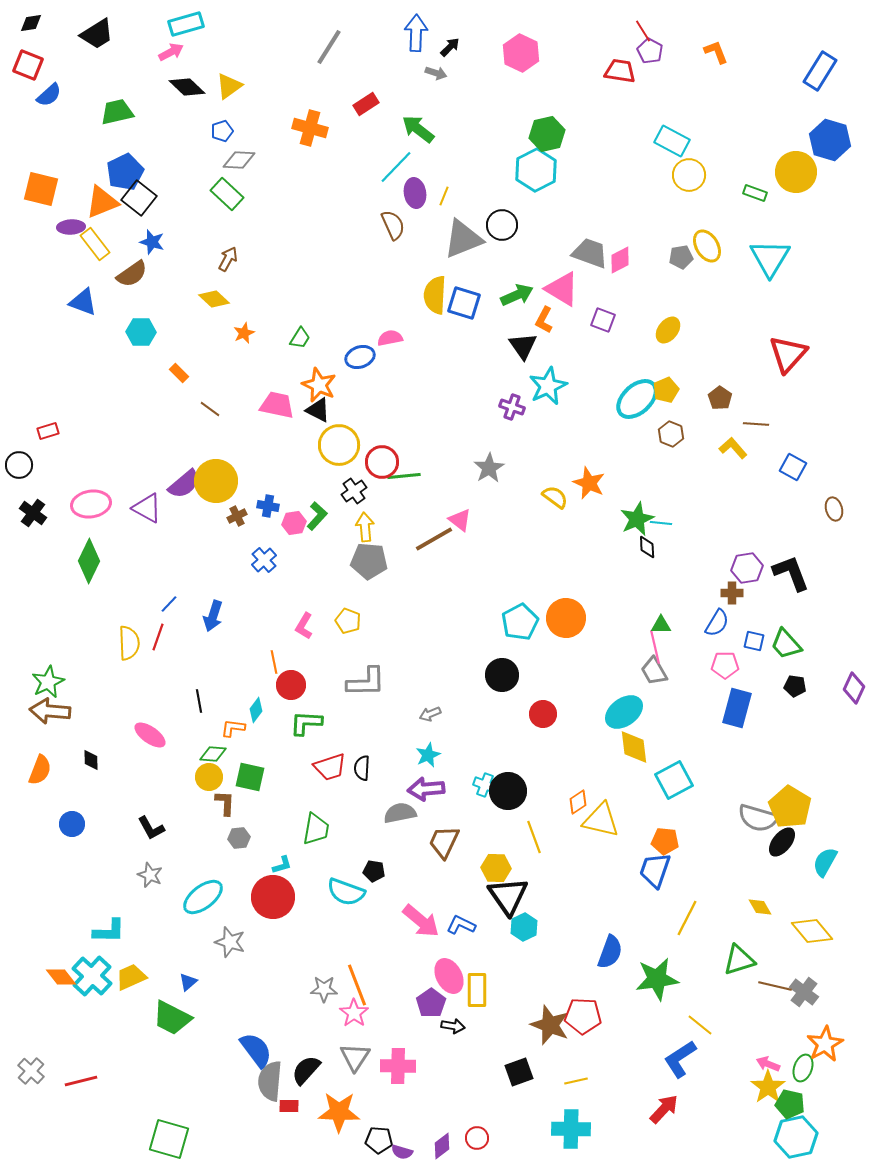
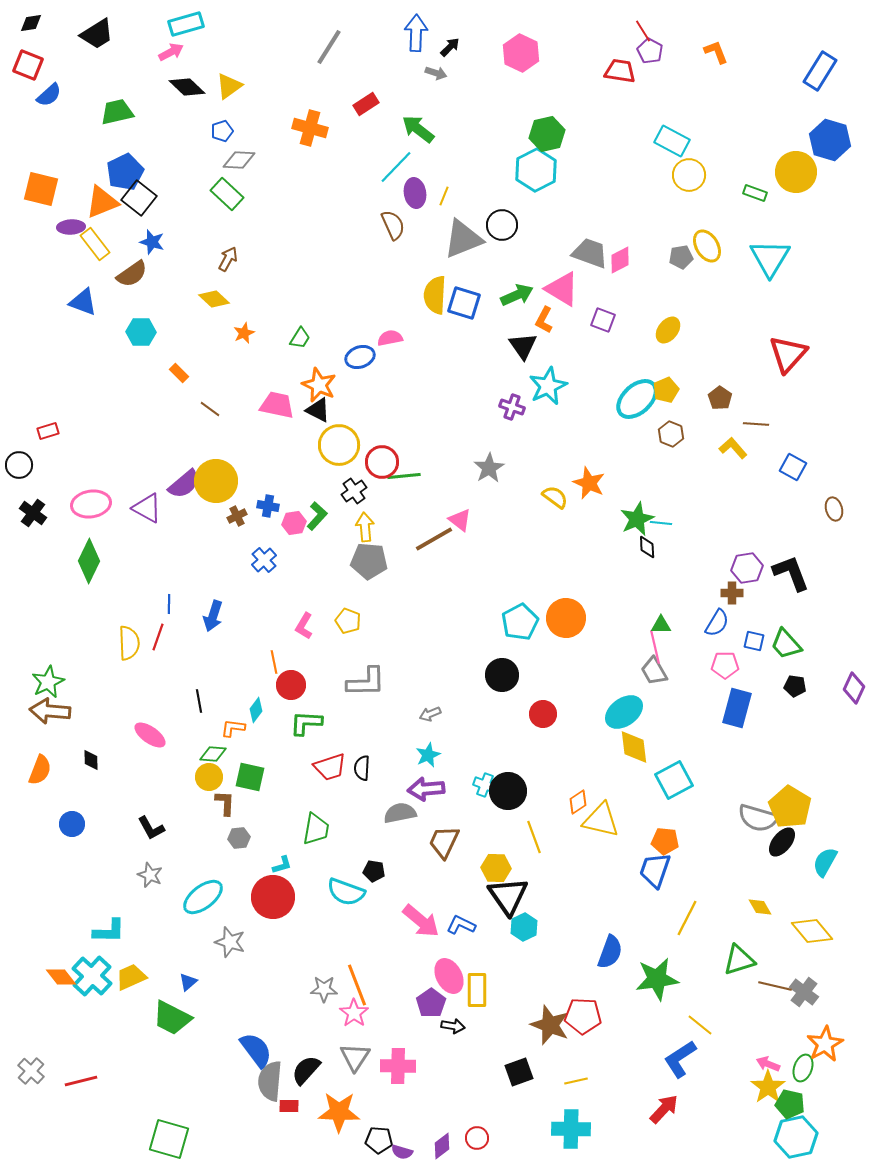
blue line at (169, 604): rotated 42 degrees counterclockwise
